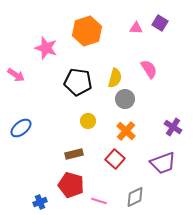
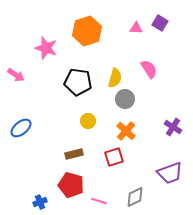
red square: moved 1 px left, 2 px up; rotated 30 degrees clockwise
purple trapezoid: moved 7 px right, 10 px down
